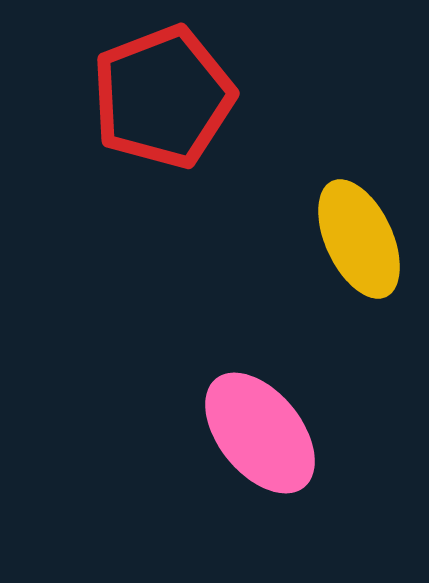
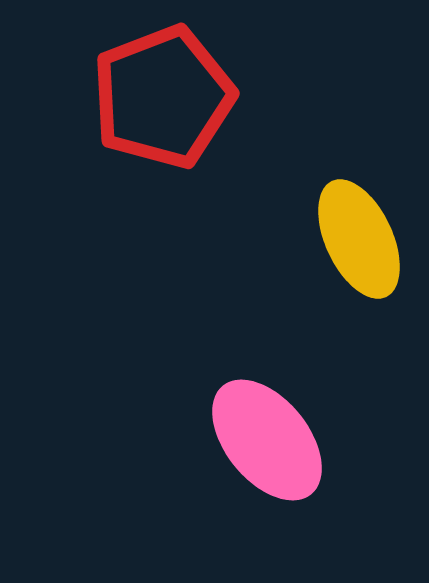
pink ellipse: moved 7 px right, 7 px down
